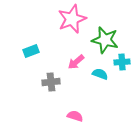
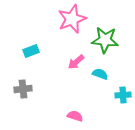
green star: rotated 8 degrees counterclockwise
cyan cross: moved 1 px right, 33 px down
gray cross: moved 28 px left, 7 px down
